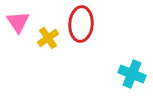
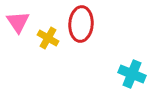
yellow cross: rotated 25 degrees counterclockwise
